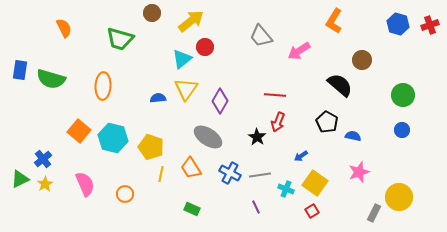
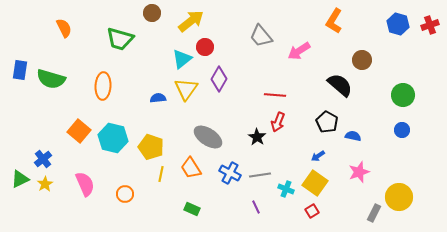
purple diamond at (220, 101): moved 1 px left, 22 px up
blue arrow at (301, 156): moved 17 px right
